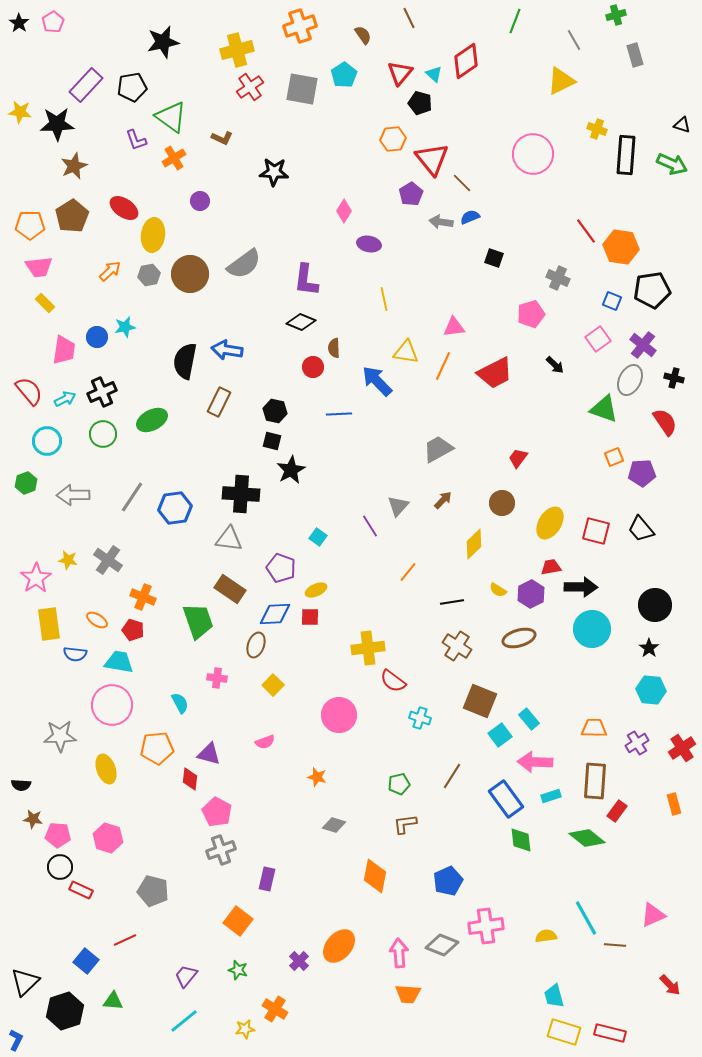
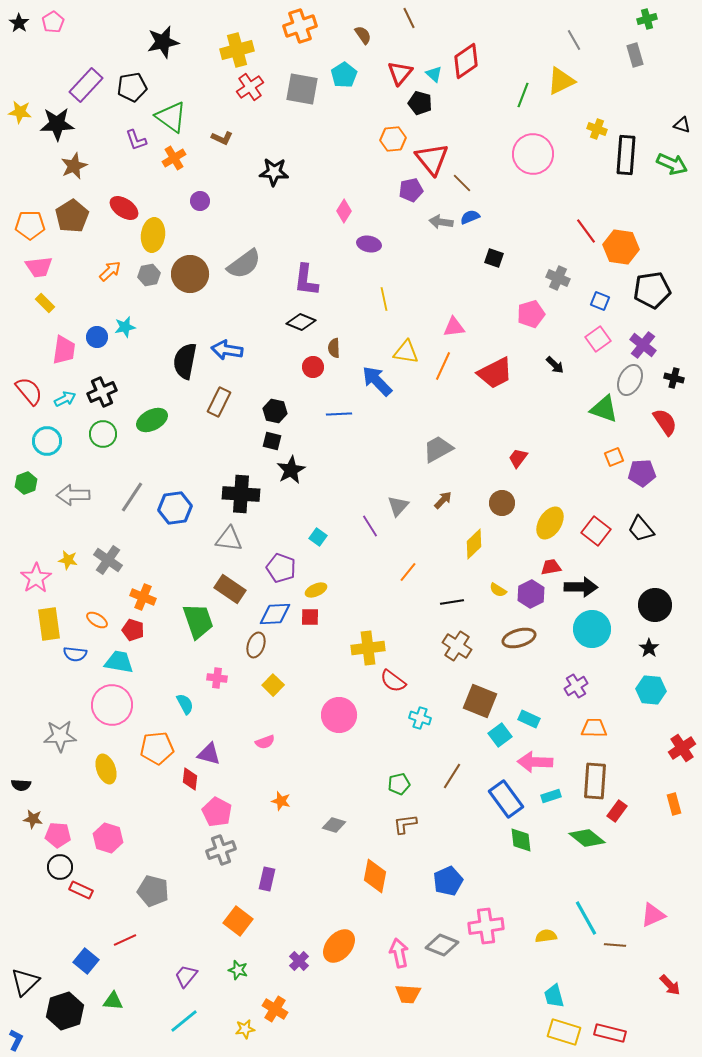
green cross at (616, 15): moved 31 px right, 4 px down
green line at (515, 21): moved 8 px right, 74 px down
purple pentagon at (411, 194): moved 4 px up; rotated 20 degrees clockwise
blue square at (612, 301): moved 12 px left
red square at (596, 531): rotated 24 degrees clockwise
cyan semicircle at (180, 703): moved 5 px right, 1 px down
cyan rectangle at (529, 719): rotated 25 degrees counterclockwise
purple cross at (637, 743): moved 61 px left, 57 px up
orange star at (317, 777): moved 36 px left, 24 px down
pink arrow at (399, 953): rotated 8 degrees counterclockwise
